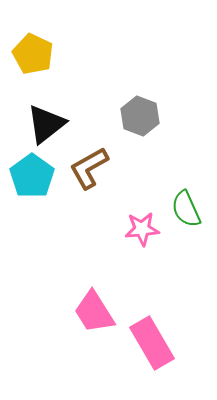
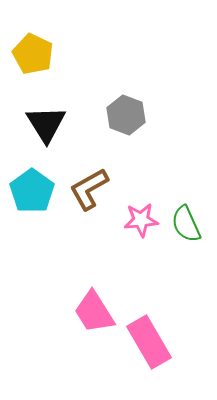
gray hexagon: moved 14 px left, 1 px up
black triangle: rotated 24 degrees counterclockwise
brown L-shape: moved 21 px down
cyan pentagon: moved 15 px down
green semicircle: moved 15 px down
pink star: moved 1 px left, 9 px up
pink rectangle: moved 3 px left, 1 px up
